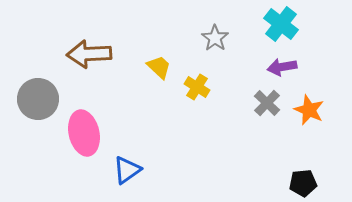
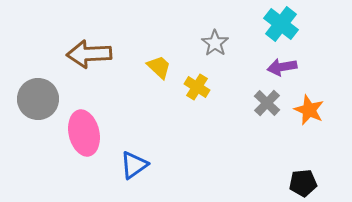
gray star: moved 5 px down
blue triangle: moved 7 px right, 5 px up
